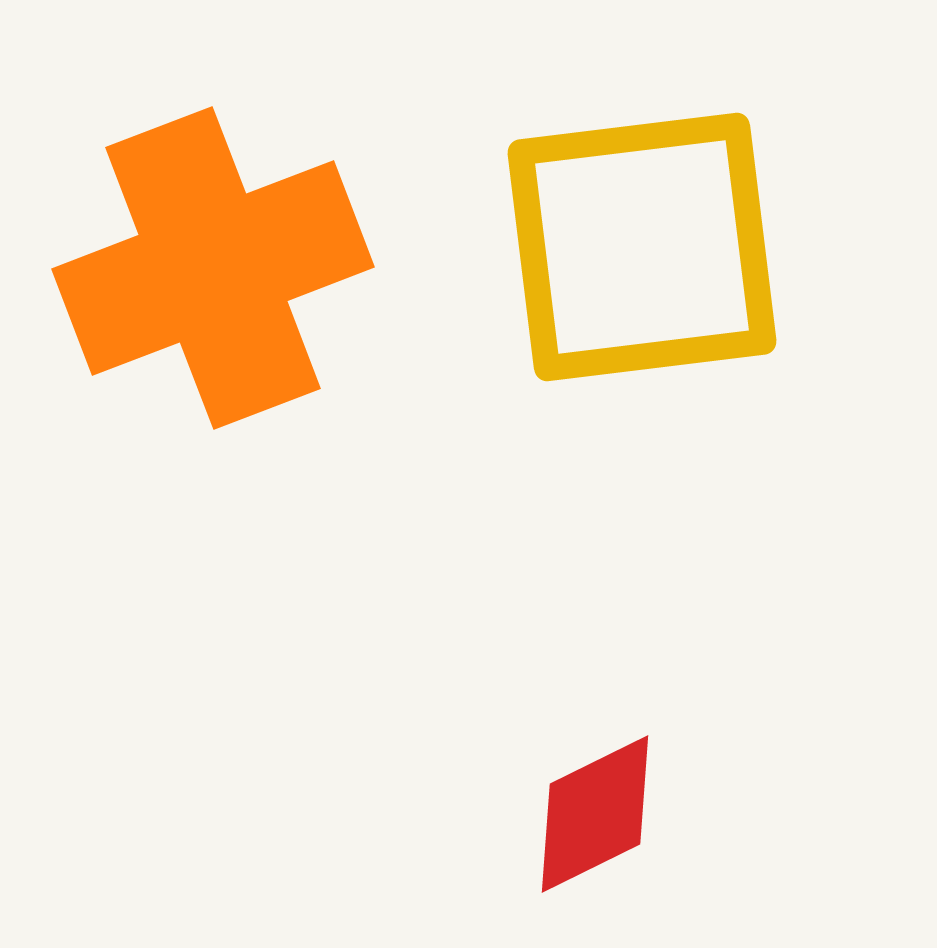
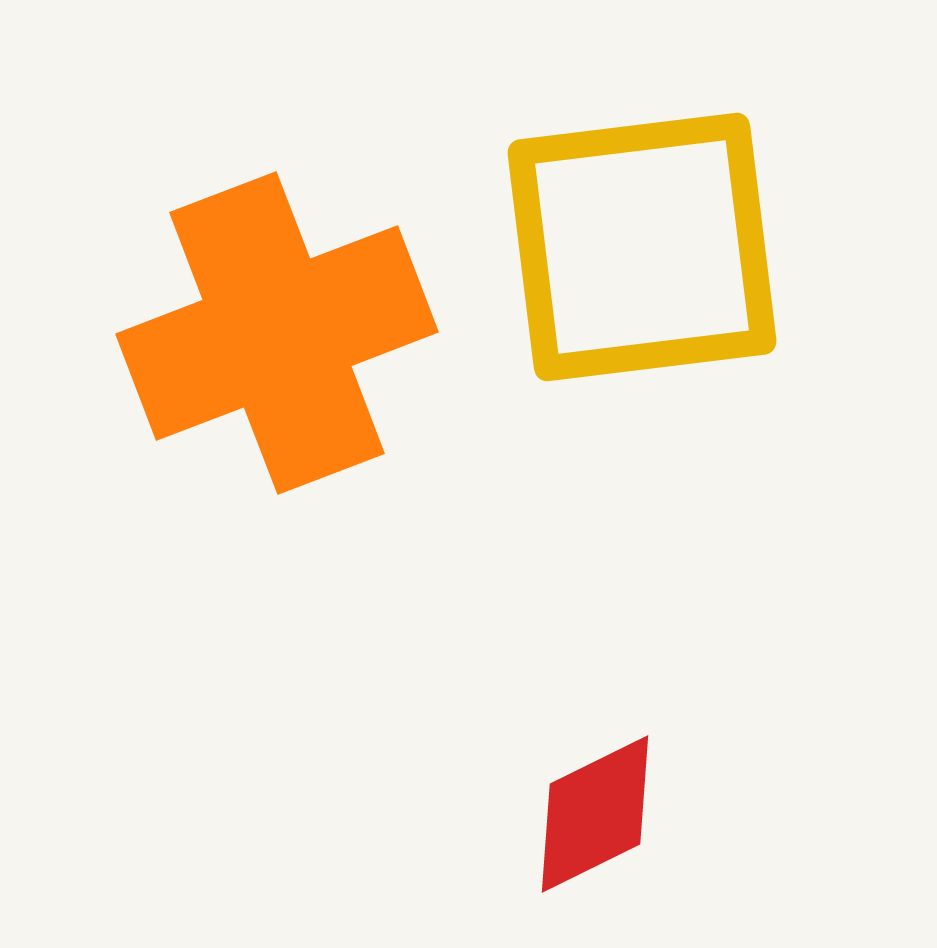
orange cross: moved 64 px right, 65 px down
